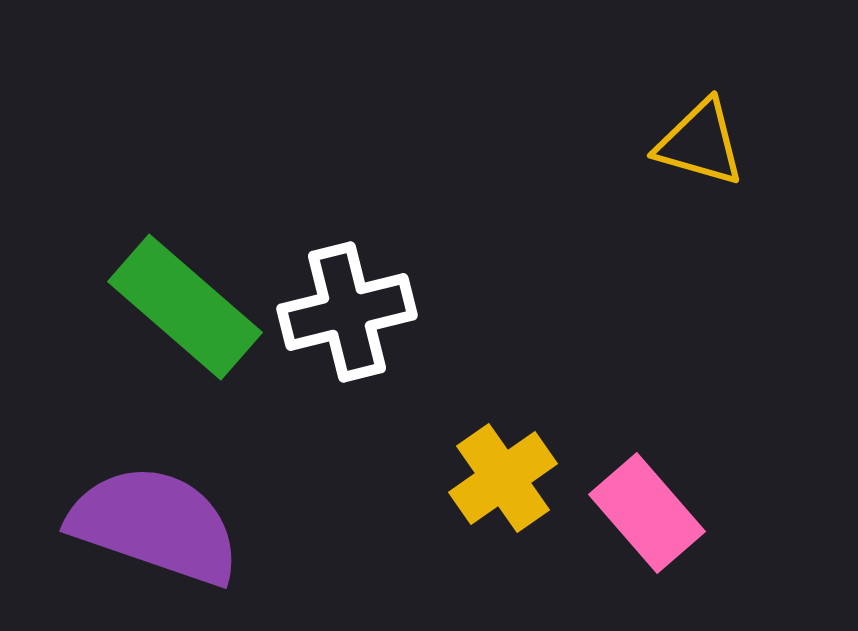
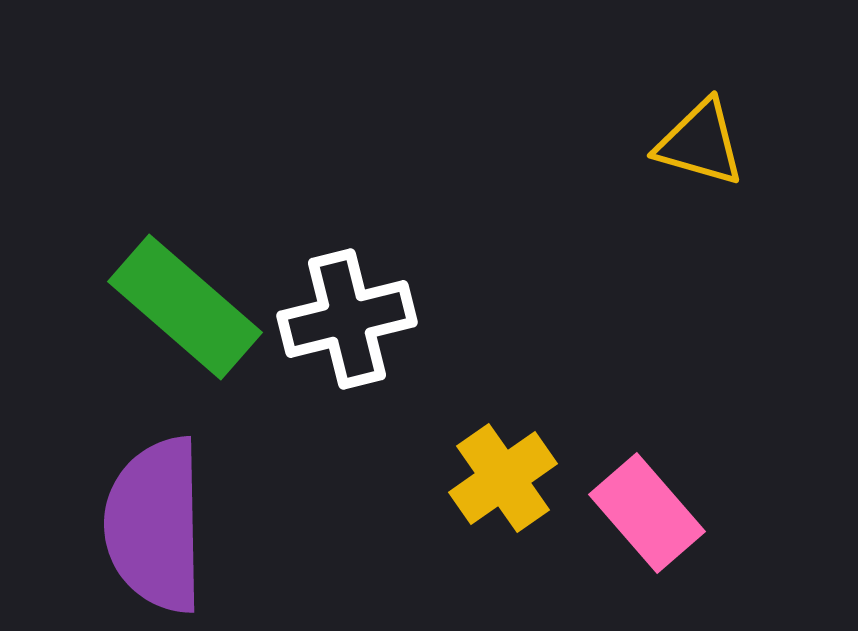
white cross: moved 7 px down
purple semicircle: rotated 110 degrees counterclockwise
